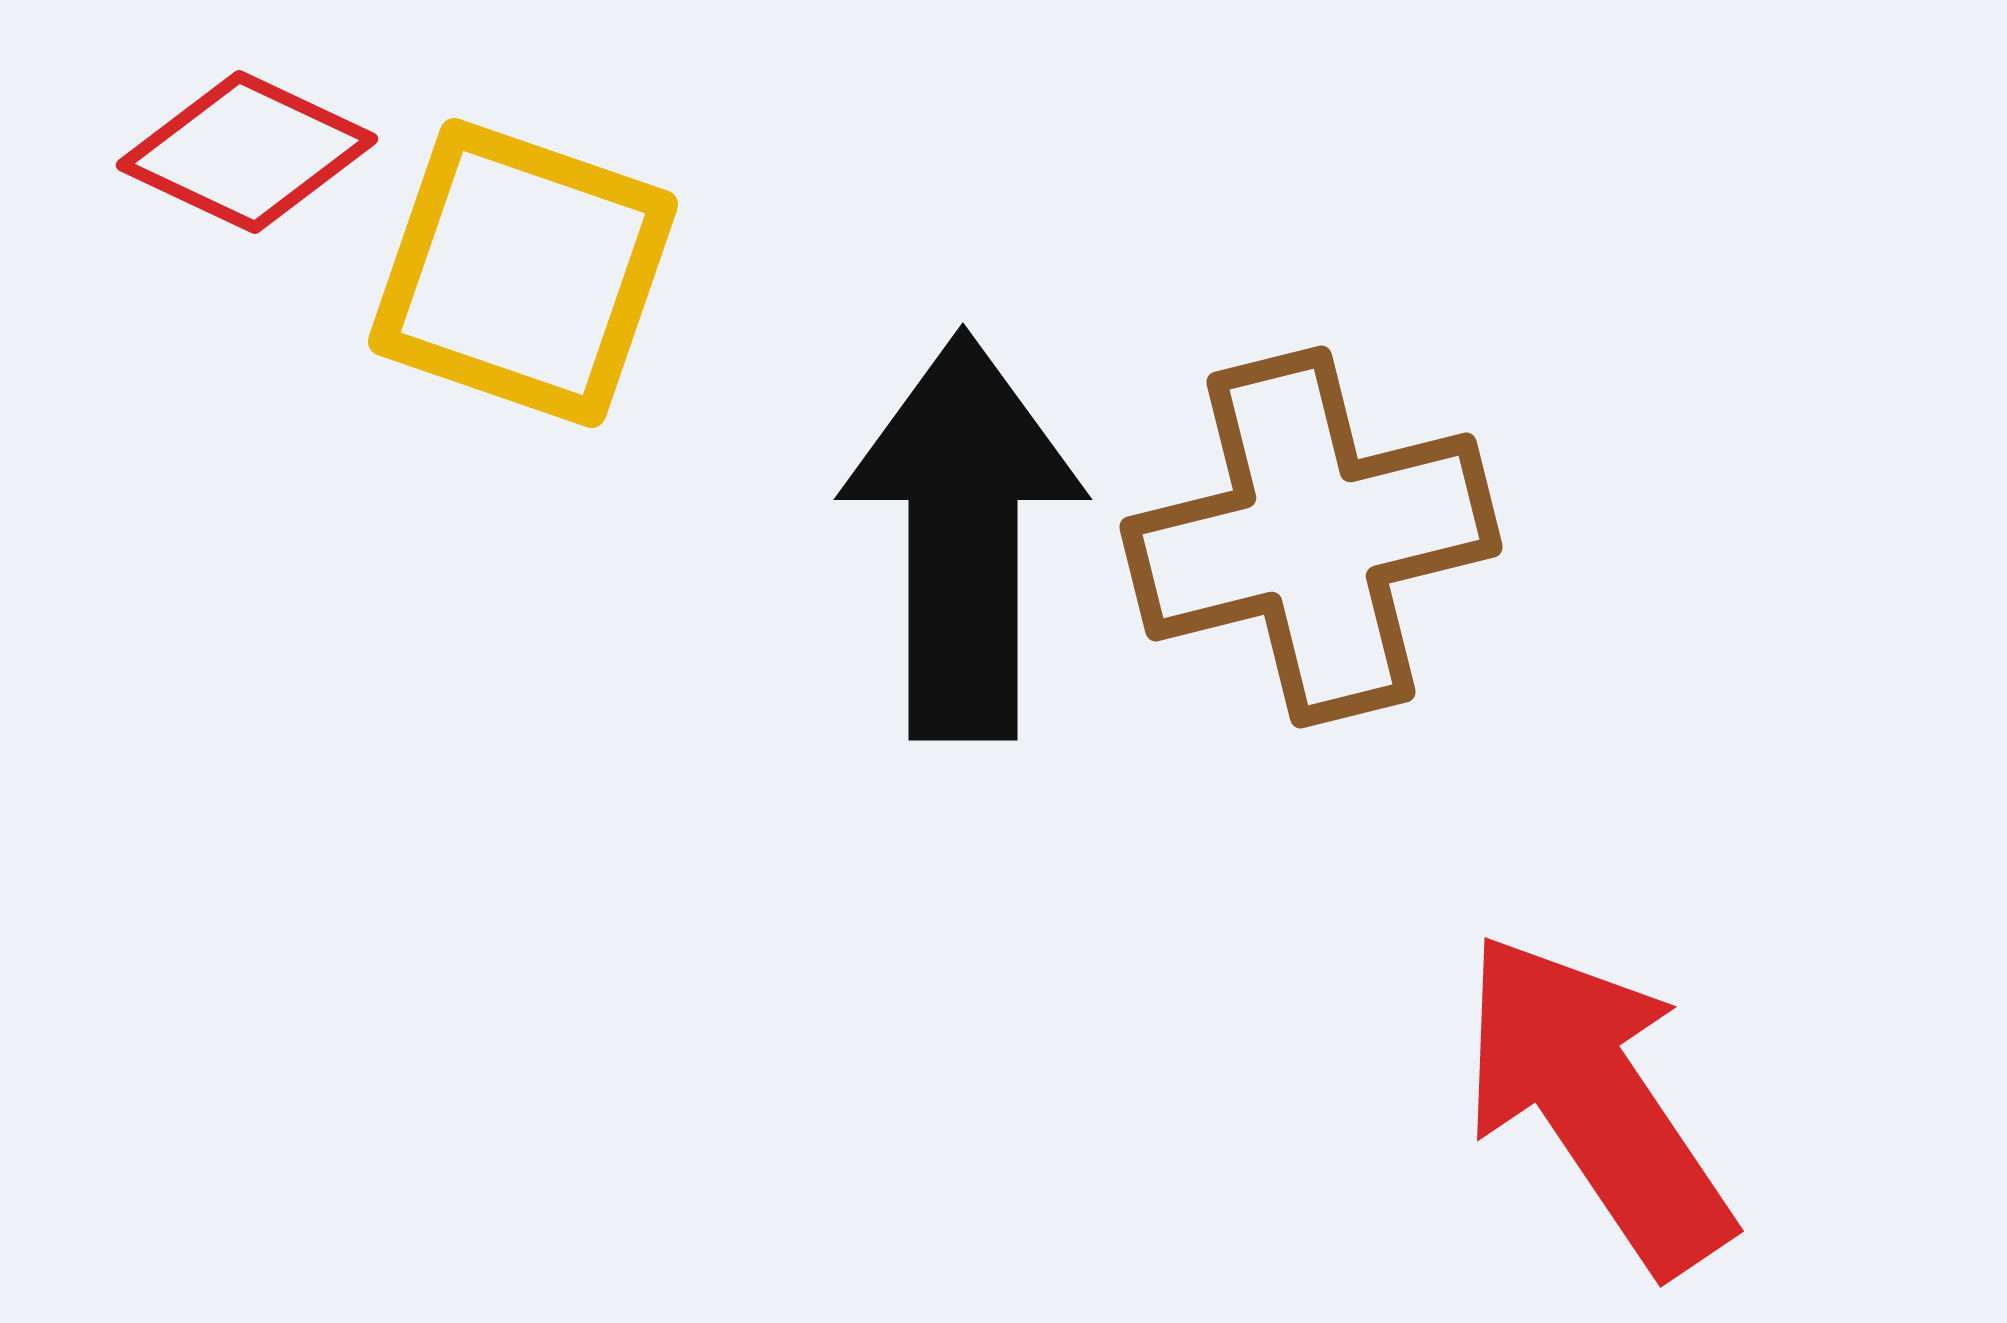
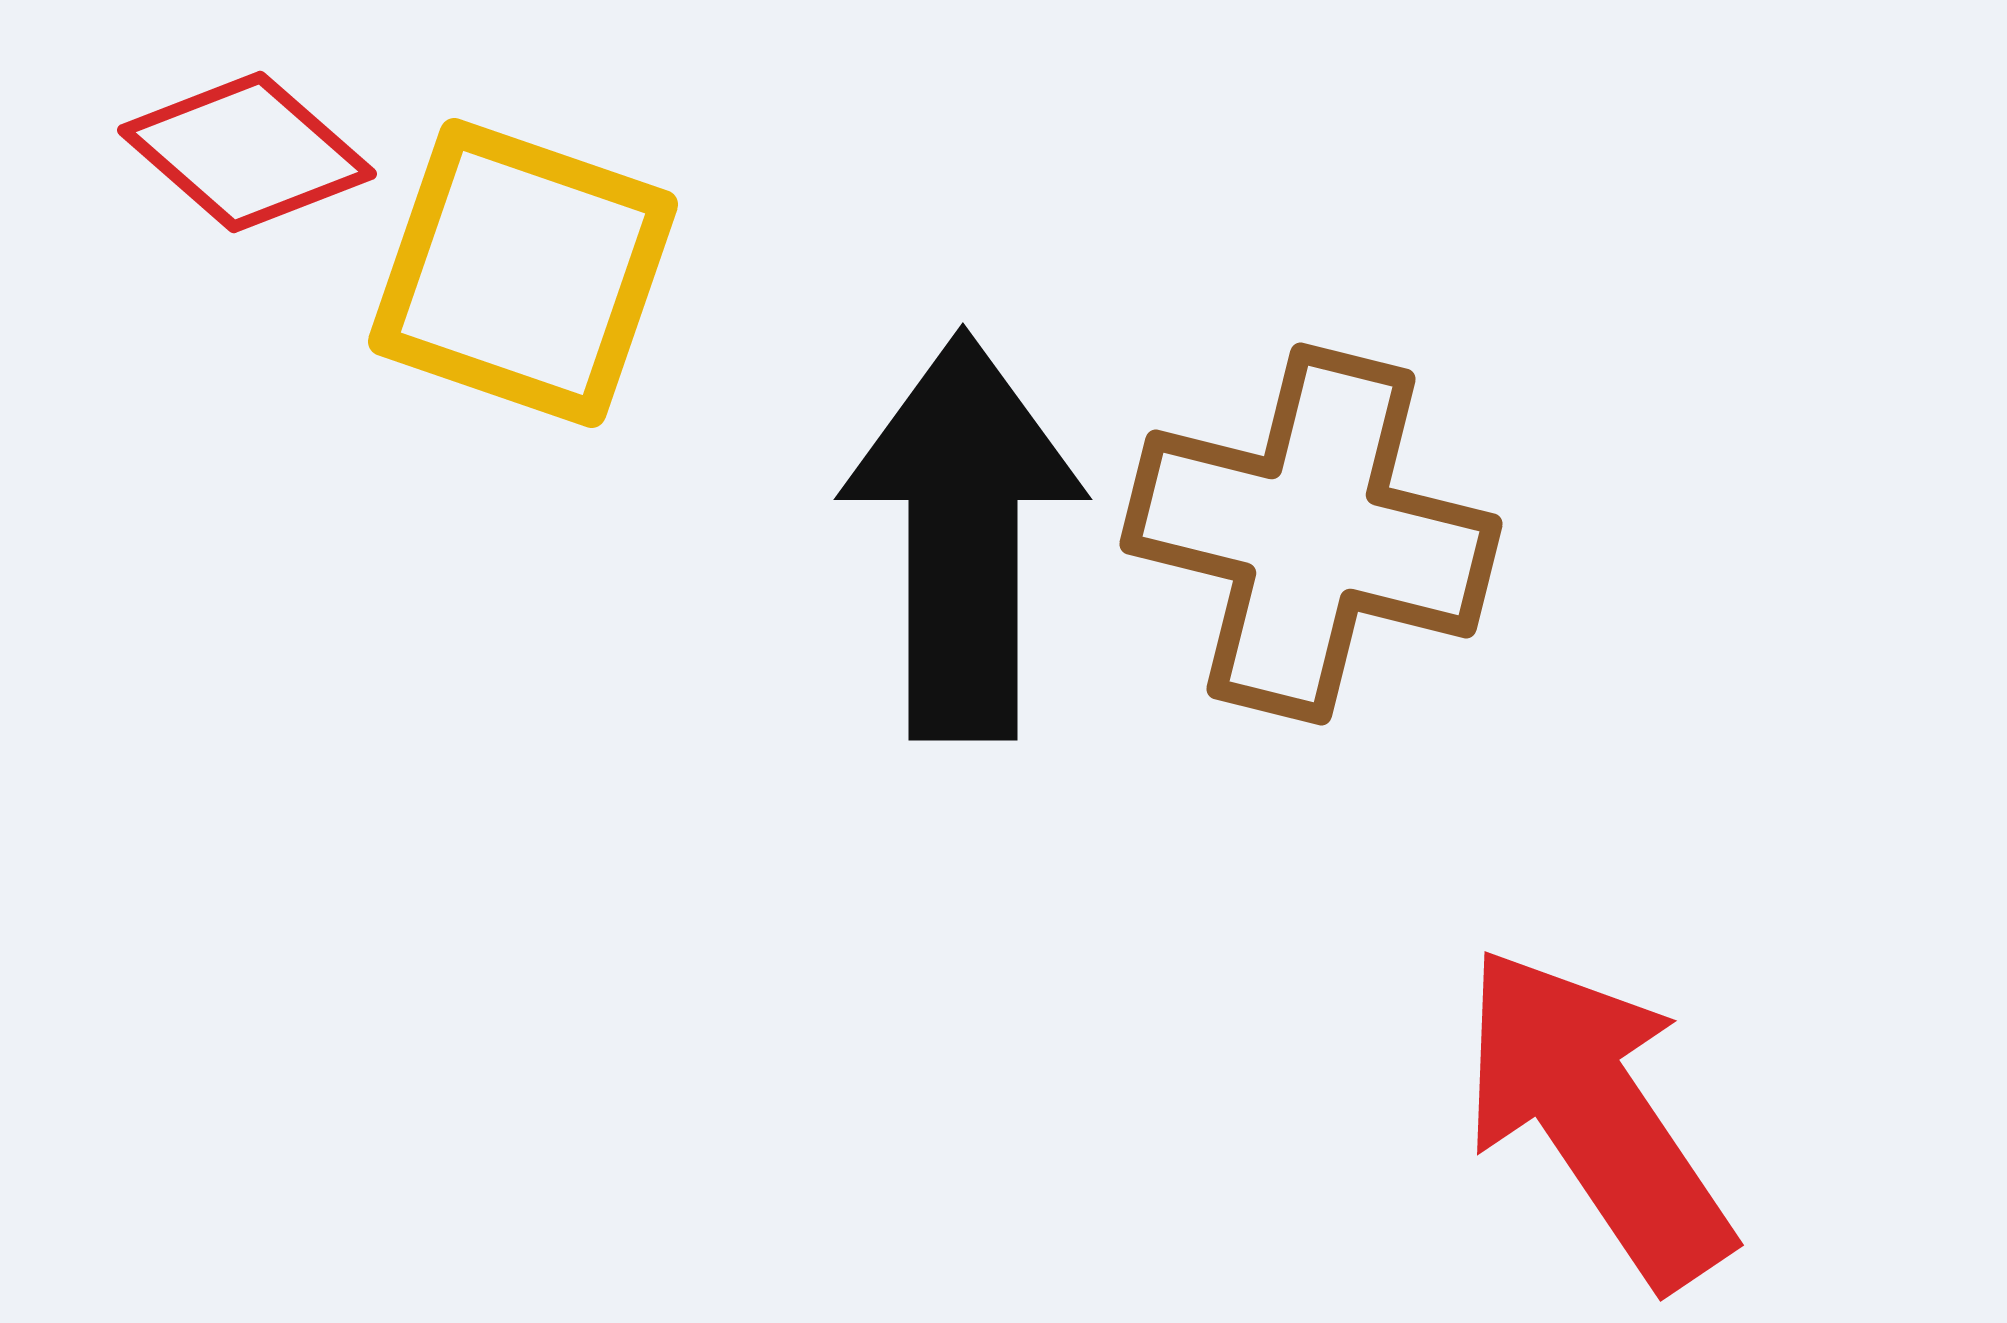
red diamond: rotated 16 degrees clockwise
brown cross: moved 3 px up; rotated 28 degrees clockwise
red arrow: moved 14 px down
